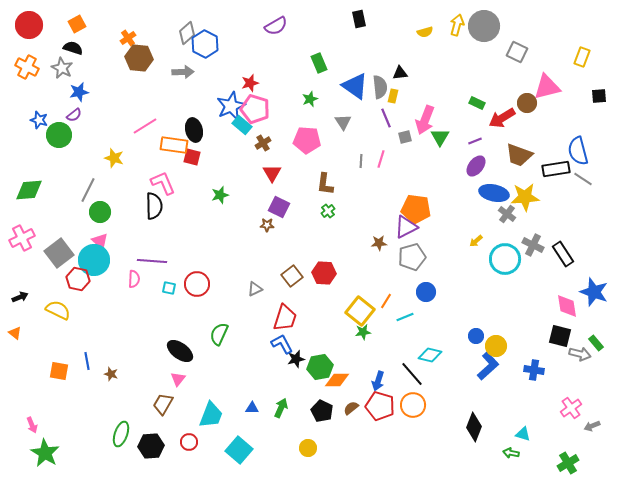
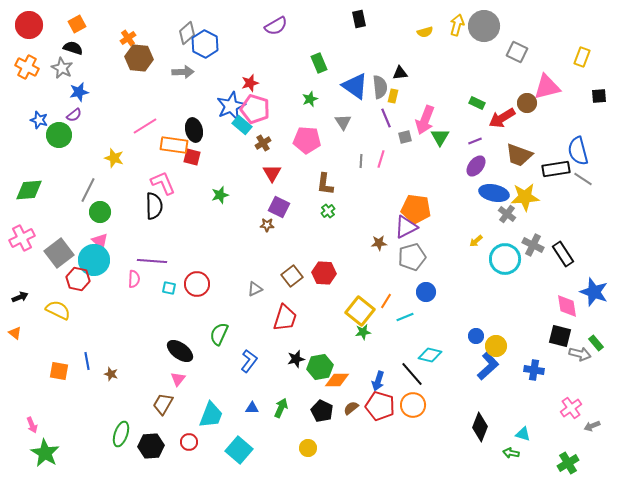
blue L-shape at (282, 344): moved 33 px left, 17 px down; rotated 65 degrees clockwise
black diamond at (474, 427): moved 6 px right
